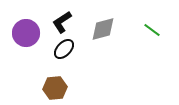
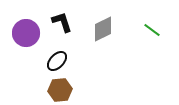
black L-shape: rotated 105 degrees clockwise
gray diamond: rotated 12 degrees counterclockwise
black ellipse: moved 7 px left, 12 px down
brown hexagon: moved 5 px right, 2 px down
